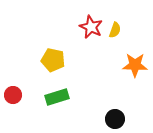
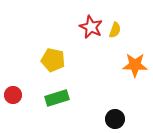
green rectangle: moved 1 px down
